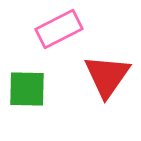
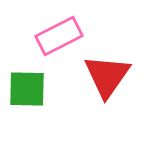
pink rectangle: moved 7 px down
